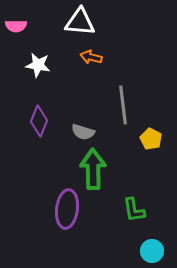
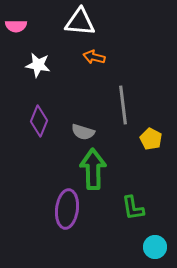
orange arrow: moved 3 px right
green L-shape: moved 1 px left, 2 px up
cyan circle: moved 3 px right, 4 px up
